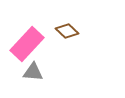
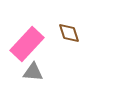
brown diamond: moved 2 px right, 2 px down; rotated 30 degrees clockwise
